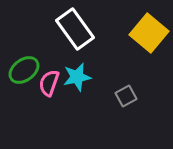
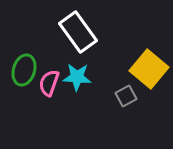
white rectangle: moved 3 px right, 3 px down
yellow square: moved 36 px down
green ellipse: rotated 36 degrees counterclockwise
cyan star: rotated 16 degrees clockwise
